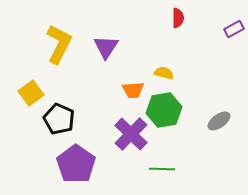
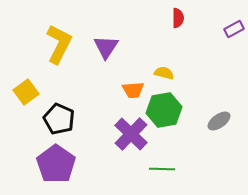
yellow square: moved 5 px left, 1 px up
purple pentagon: moved 20 px left
